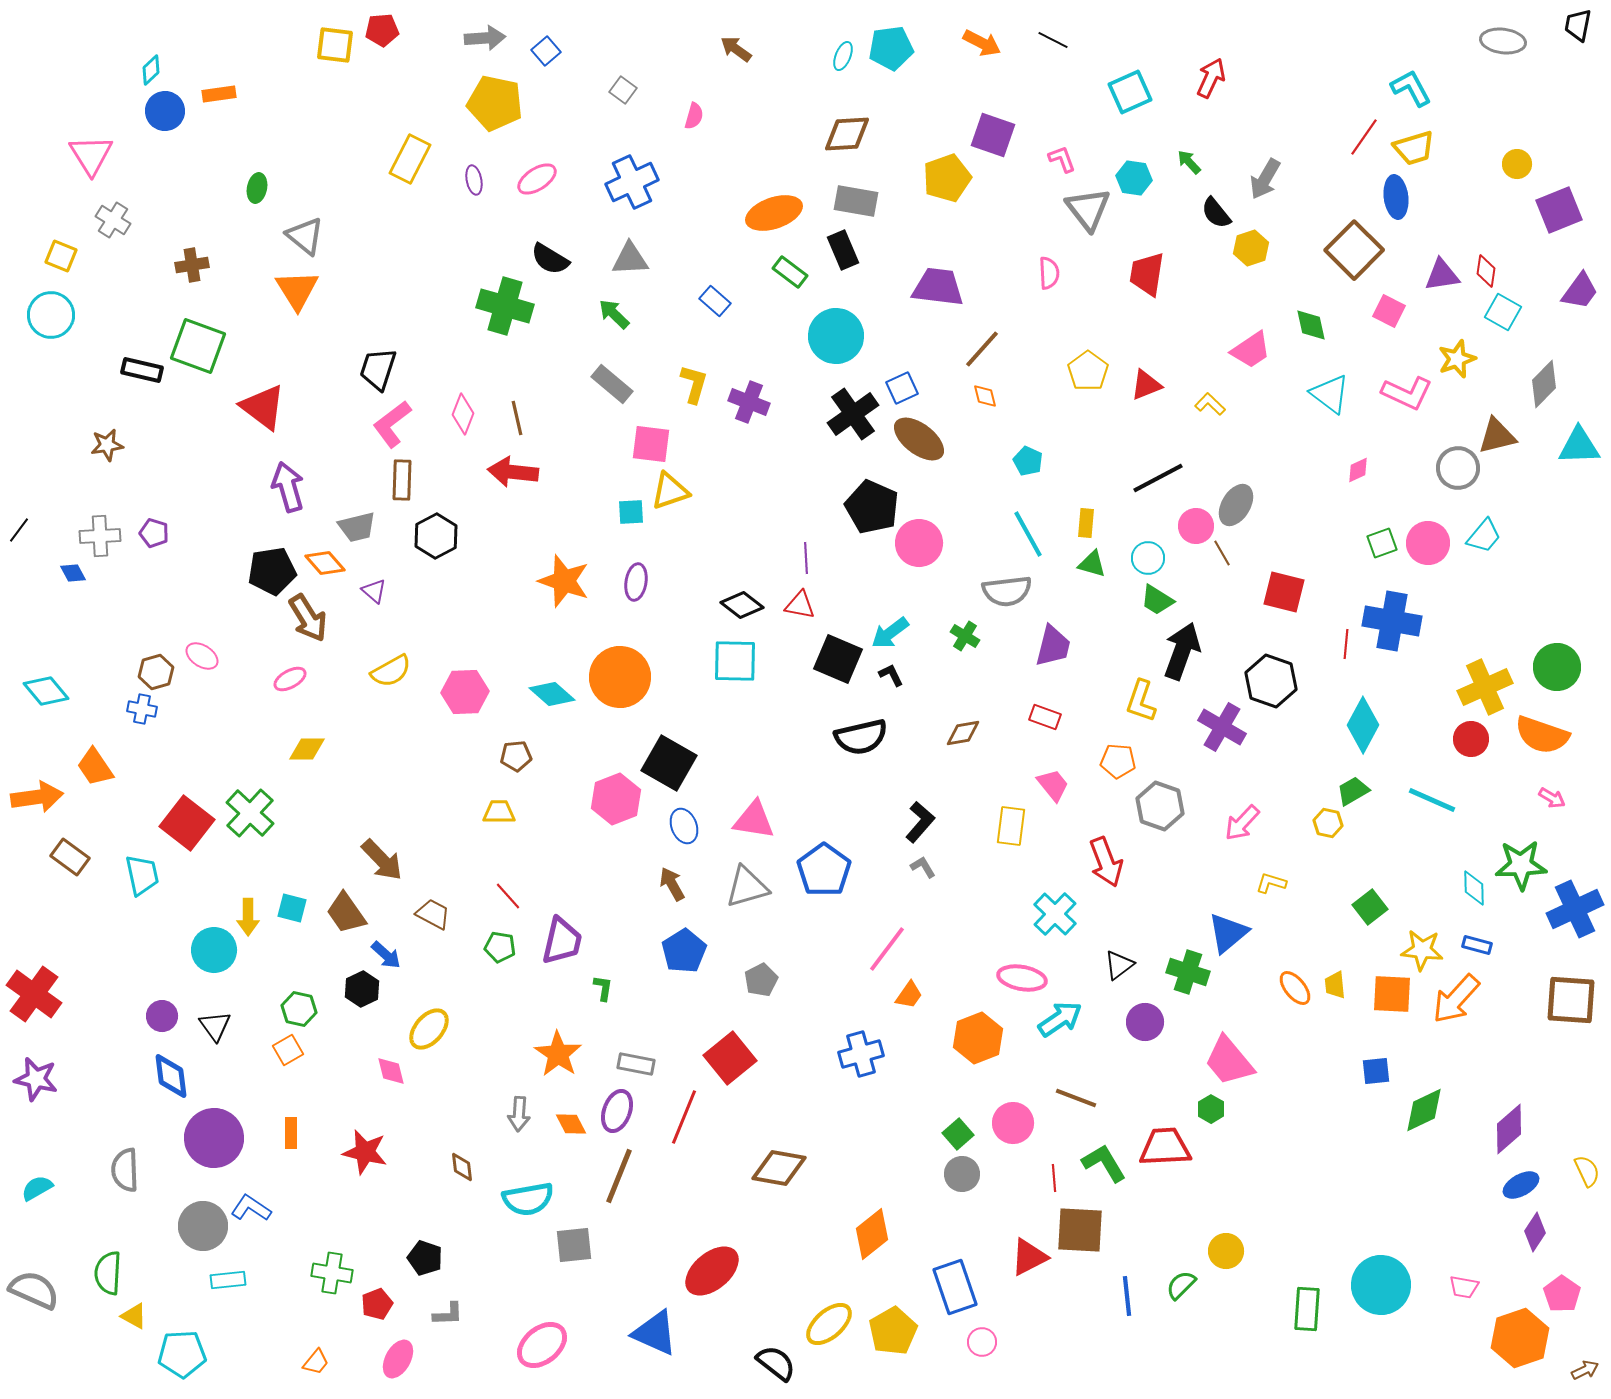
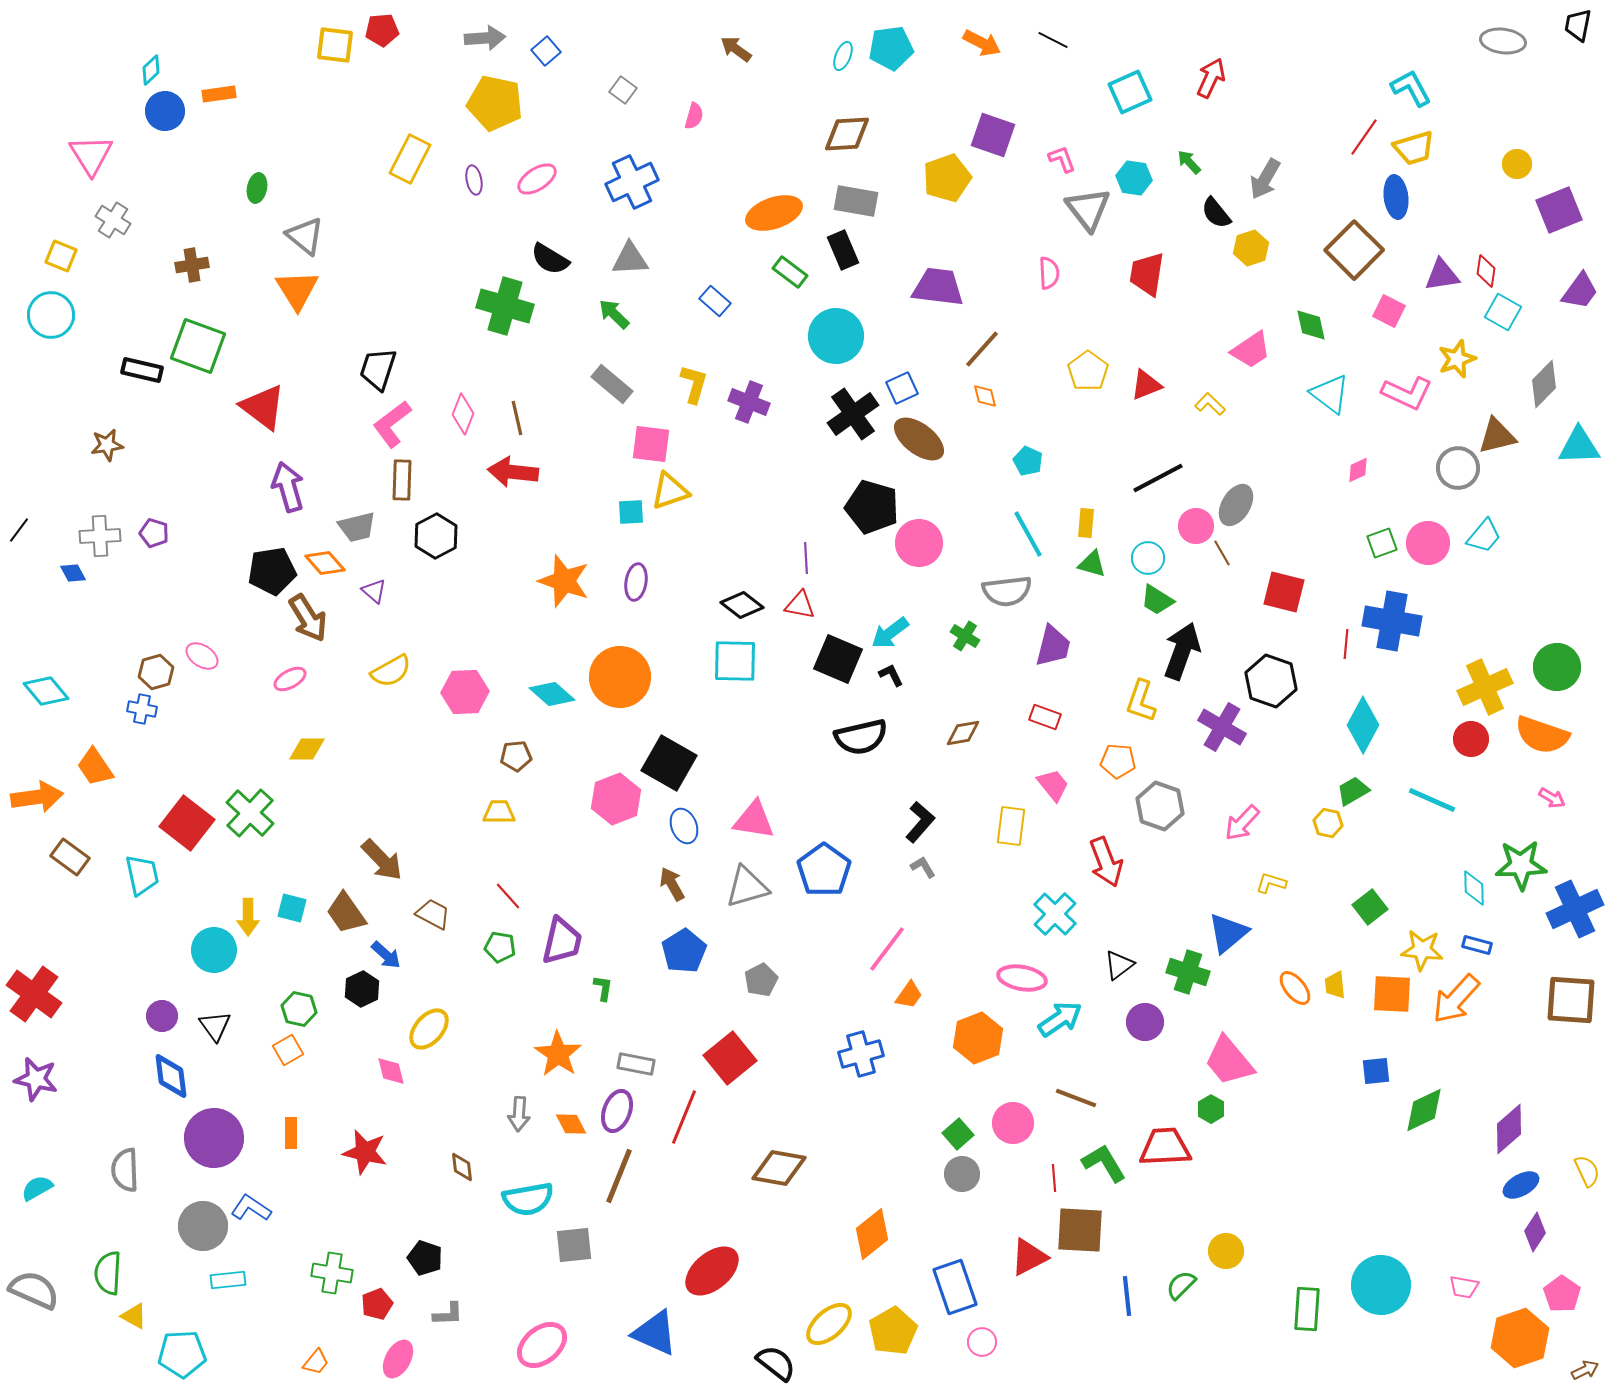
black pentagon at (872, 507): rotated 8 degrees counterclockwise
